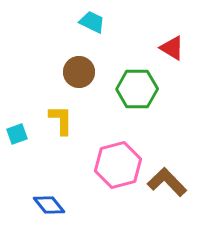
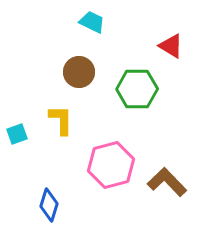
red triangle: moved 1 px left, 2 px up
pink hexagon: moved 7 px left
blue diamond: rotated 56 degrees clockwise
